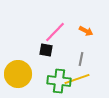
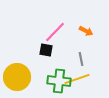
gray line: rotated 24 degrees counterclockwise
yellow circle: moved 1 px left, 3 px down
